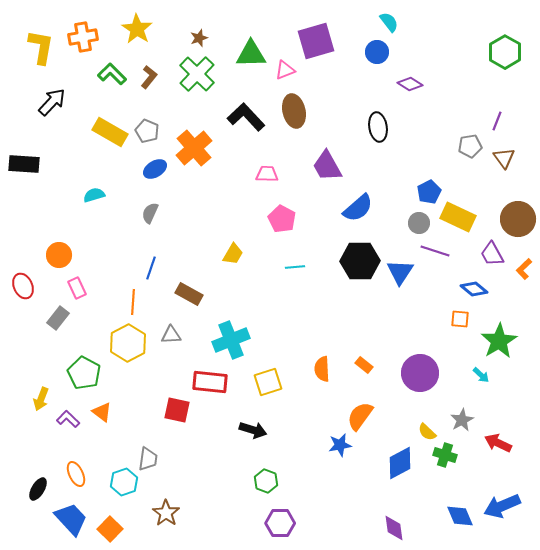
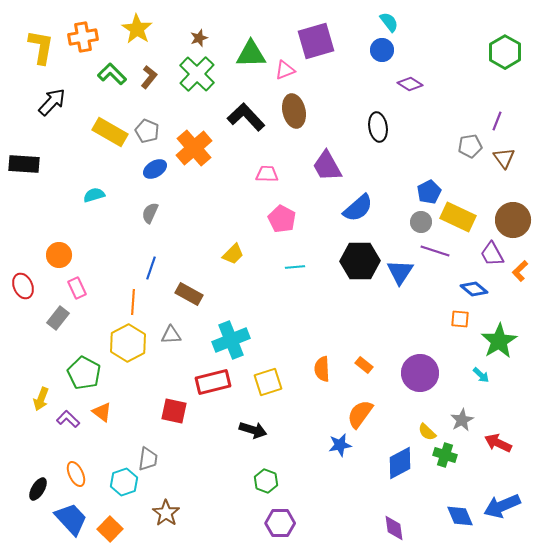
blue circle at (377, 52): moved 5 px right, 2 px up
brown circle at (518, 219): moved 5 px left, 1 px down
gray circle at (419, 223): moved 2 px right, 1 px up
yellow trapezoid at (233, 254): rotated 15 degrees clockwise
orange L-shape at (524, 269): moved 4 px left, 2 px down
red rectangle at (210, 382): moved 3 px right; rotated 20 degrees counterclockwise
red square at (177, 410): moved 3 px left, 1 px down
orange semicircle at (360, 416): moved 2 px up
